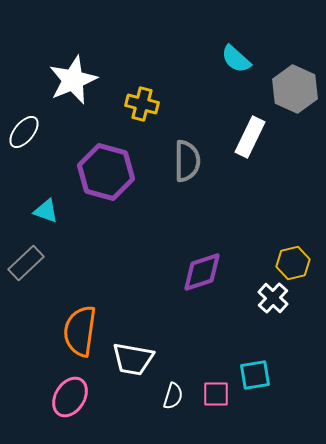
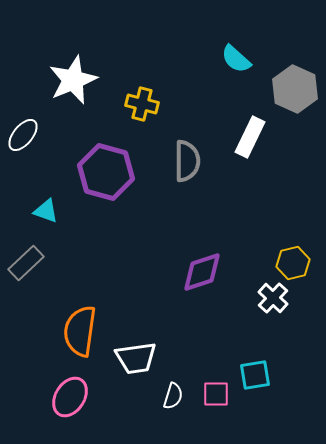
white ellipse: moved 1 px left, 3 px down
white trapezoid: moved 3 px right, 1 px up; rotated 18 degrees counterclockwise
